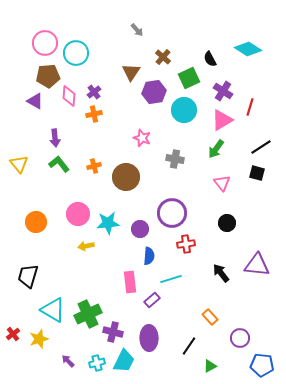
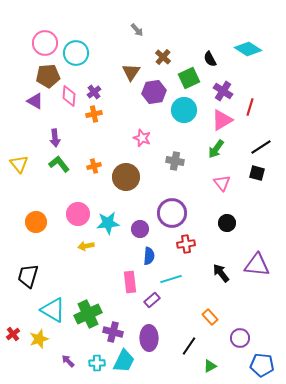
gray cross at (175, 159): moved 2 px down
cyan cross at (97, 363): rotated 14 degrees clockwise
